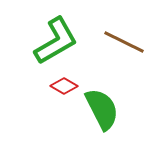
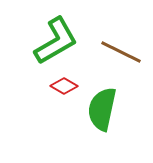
brown line: moved 3 px left, 10 px down
green semicircle: rotated 141 degrees counterclockwise
